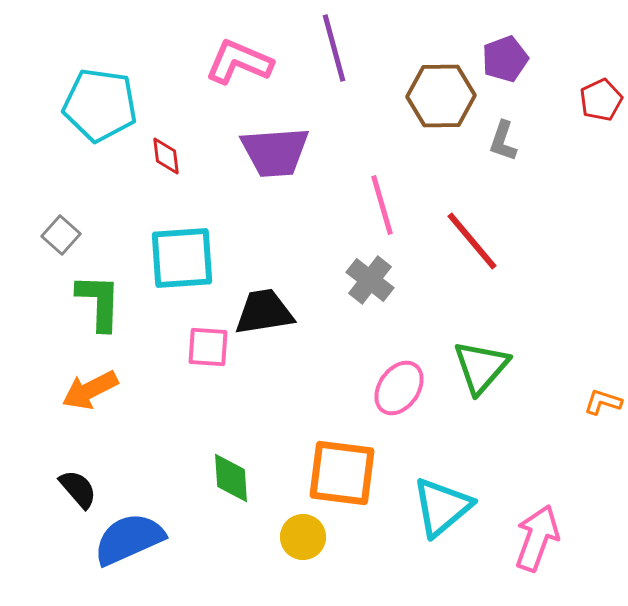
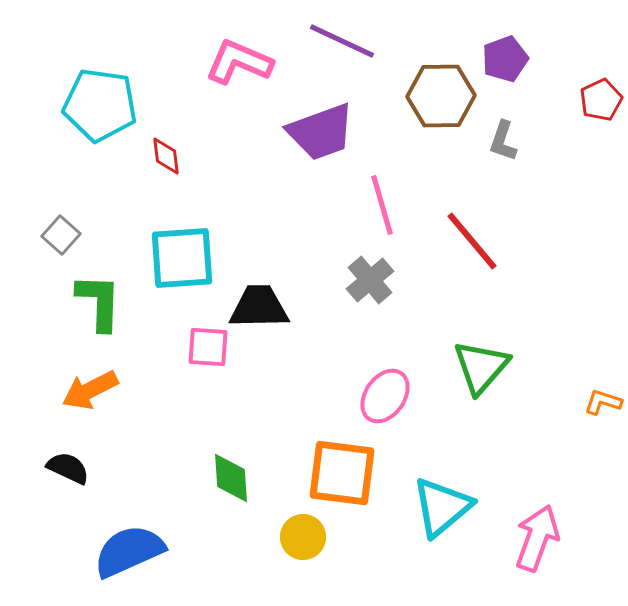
purple line: moved 8 px right, 7 px up; rotated 50 degrees counterclockwise
purple trapezoid: moved 46 px right, 20 px up; rotated 16 degrees counterclockwise
gray cross: rotated 12 degrees clockwise
black trapezoid: moved 5 px left, 5 px up; rotated 8 degrees clockwise
pink ellipse: moved 14 px left, 8 px down
black semicircle: moved 10 px left, 21 px up; rotated 24 degrees counterclockwise
blue semicircle: moved 12 px down
